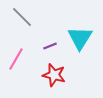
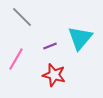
cyan triangle: rotated 8 degrees clockwise
